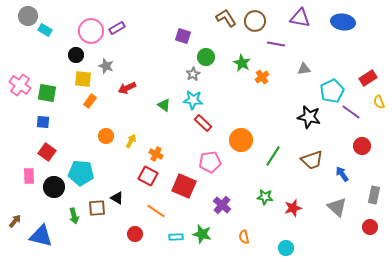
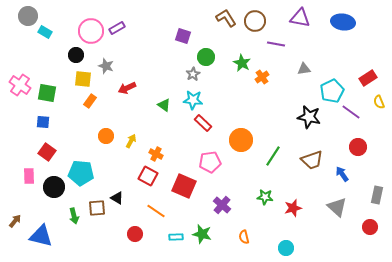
cyan rectangle at (45, 30): moved 2 px down
red circle at (362, 146): moved 4 px left, 1 px down
gray rectangle at (374, 195): moved 3 px right
